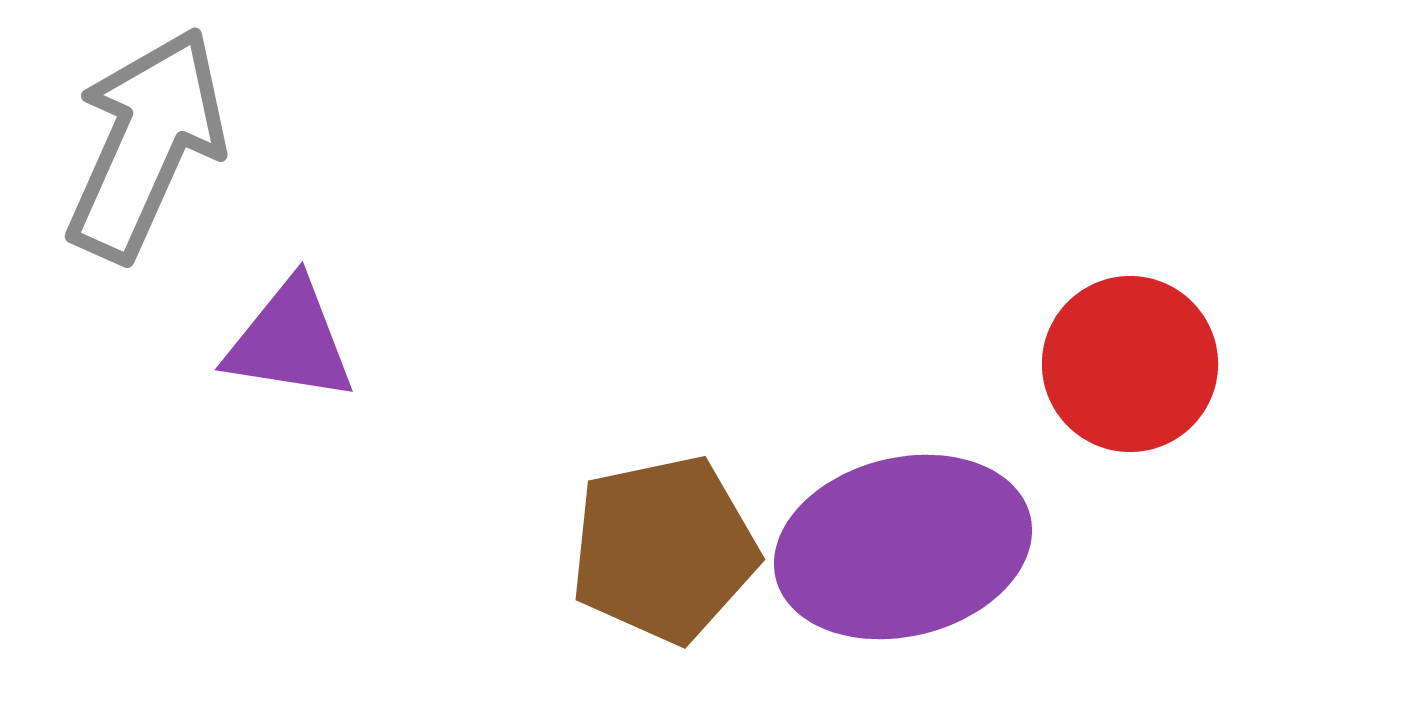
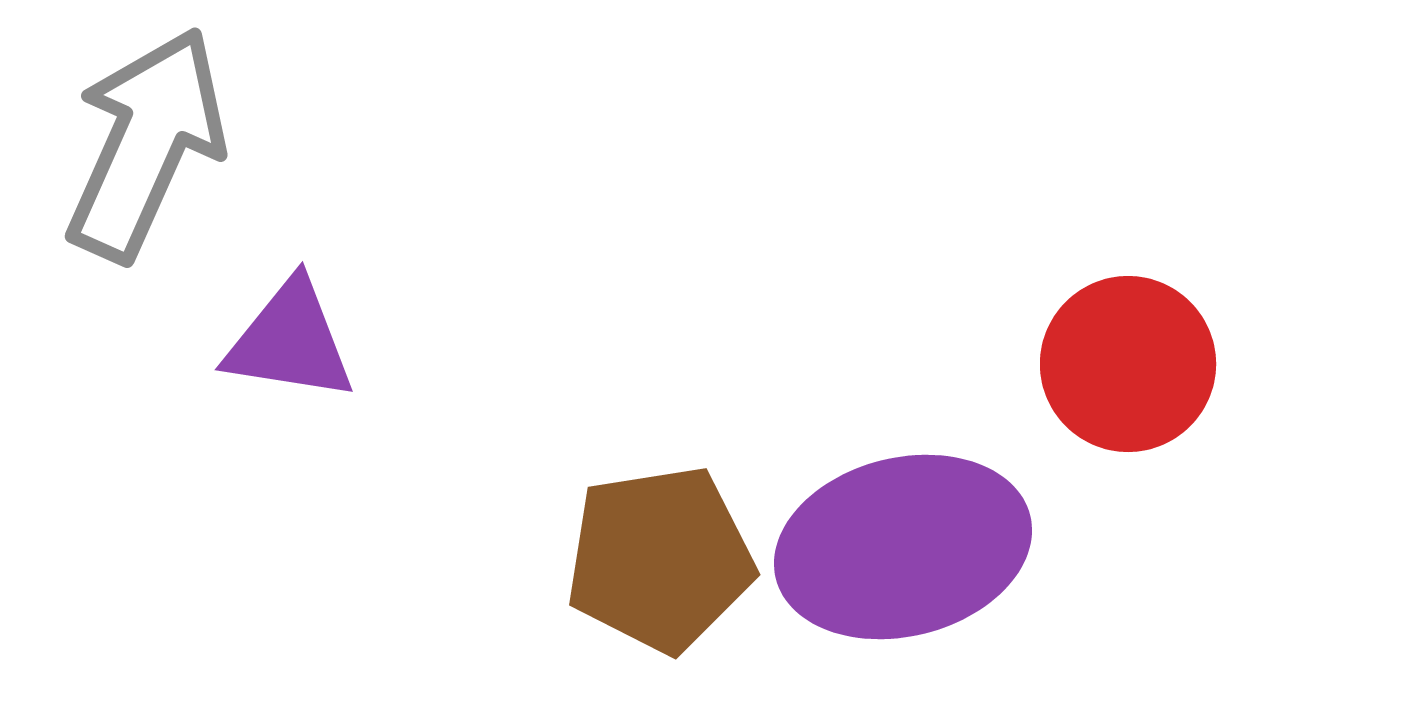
red circle: moved 2 px left
brown pentagon: moved 4 px left, 10 px down; rotated 3 degrees clockwise
